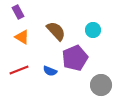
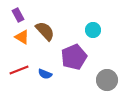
purple rectangle: moved 3 px down
brown semicircle: moved 11 px left
purple pentagon: moved 1 px left, 1 px up
blue semicircle: moved 5 px left, 3 px down
gray circle: moved 6 px right, 5 px up
